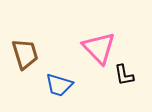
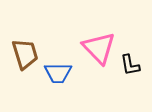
black L-shape: moved 6 px right, 10 px up
blue trapezoid: moved 1 px left, 12 px up; rotated 16 degrees counterclockwise
